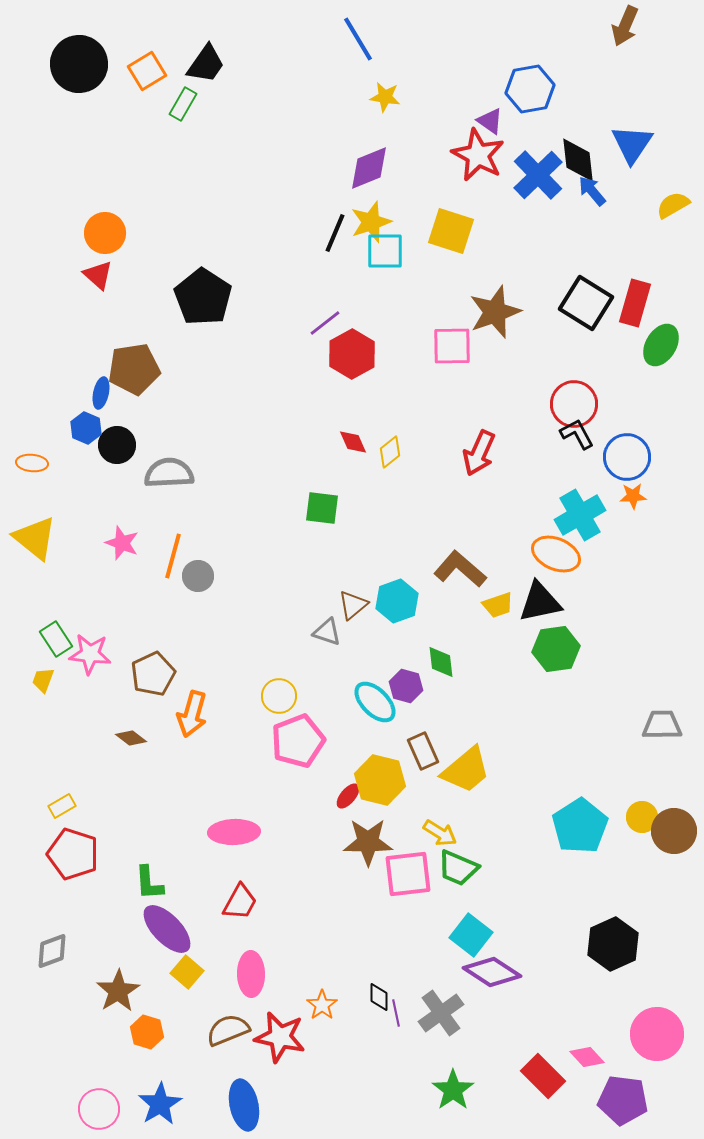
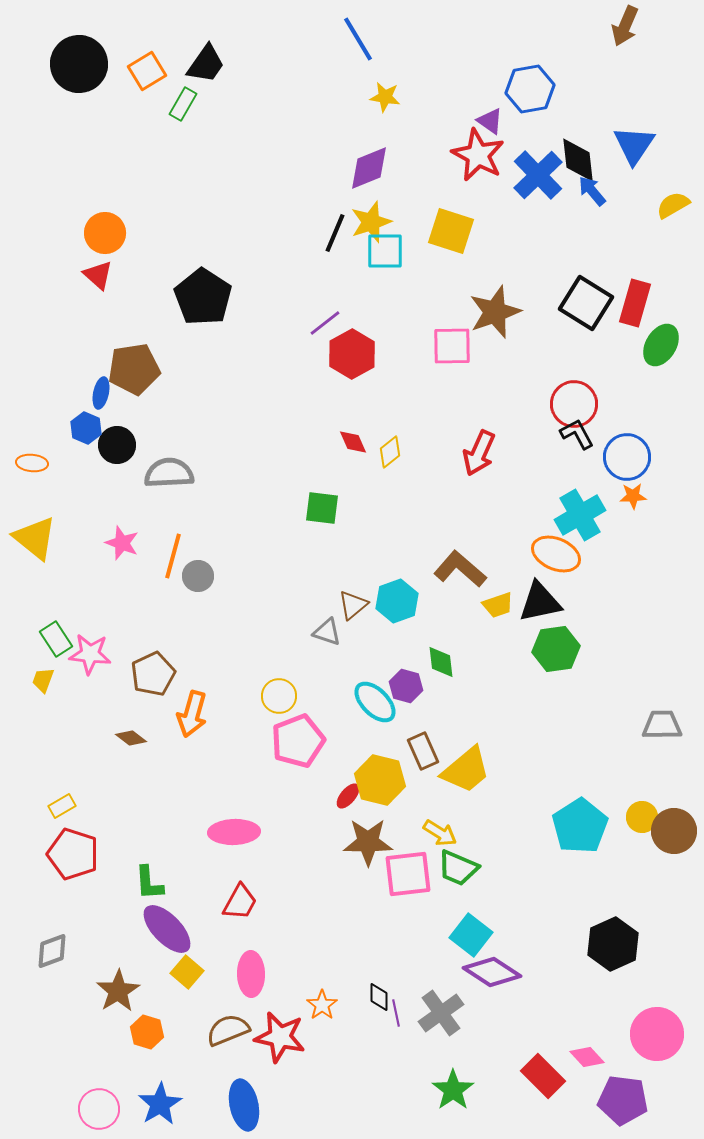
blue triangle at (632, 144): moved 2 px right, 1 px down
